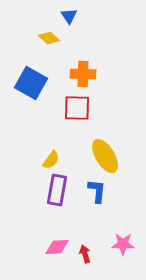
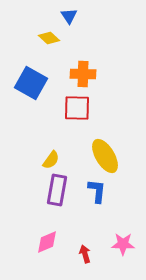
pink diamond: moved 10 px left, 5 px up; rotated 20 degrees counterclockwise
